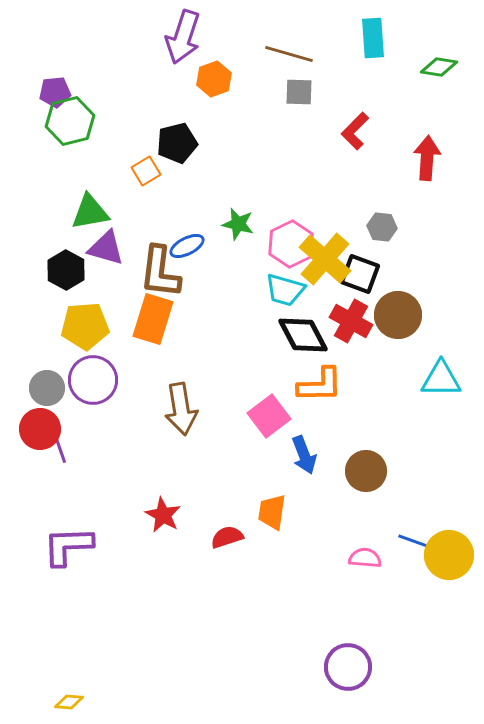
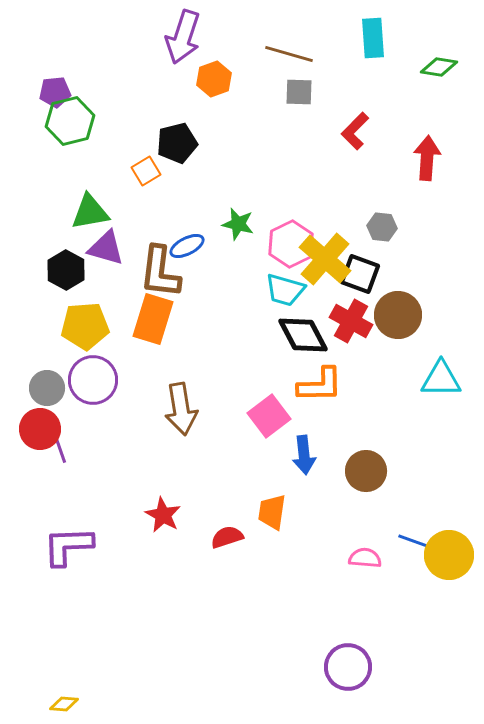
blue arrow at (304, 455): rotated 15 degrees clockwise
yellow diamond at (69, 702): moved 5 px left, 2 px down
